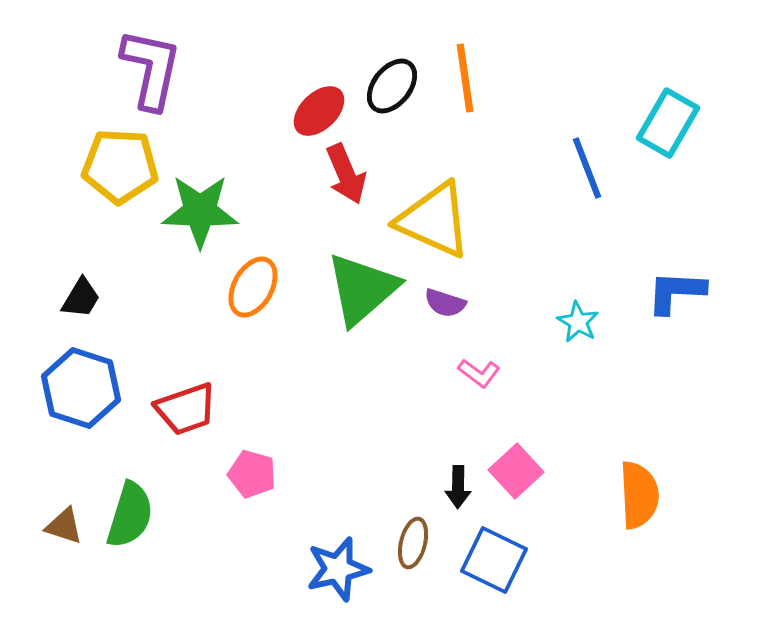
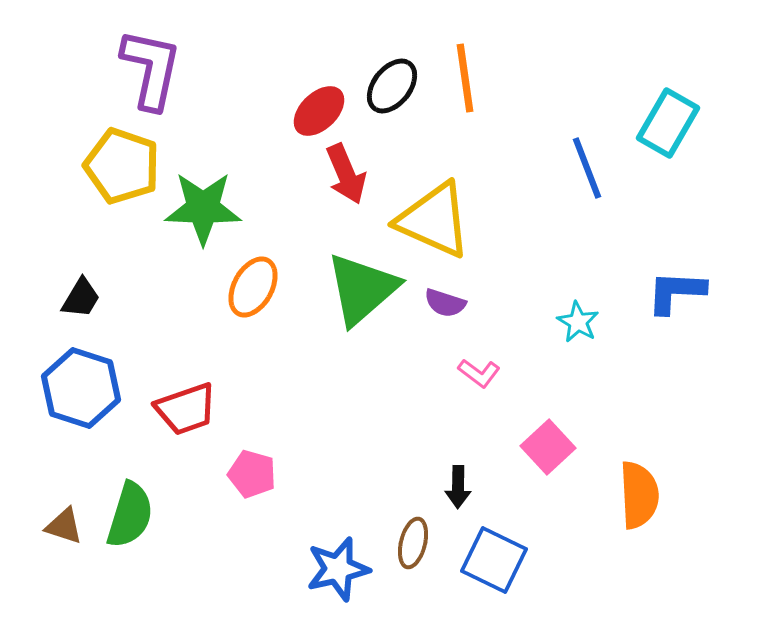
yellow pentagon: moved 2 px right; rotated 16 degrees clockwise
green star: moved 3 px right, 3 px up
pink square: moved 32 px right, 24 px up
